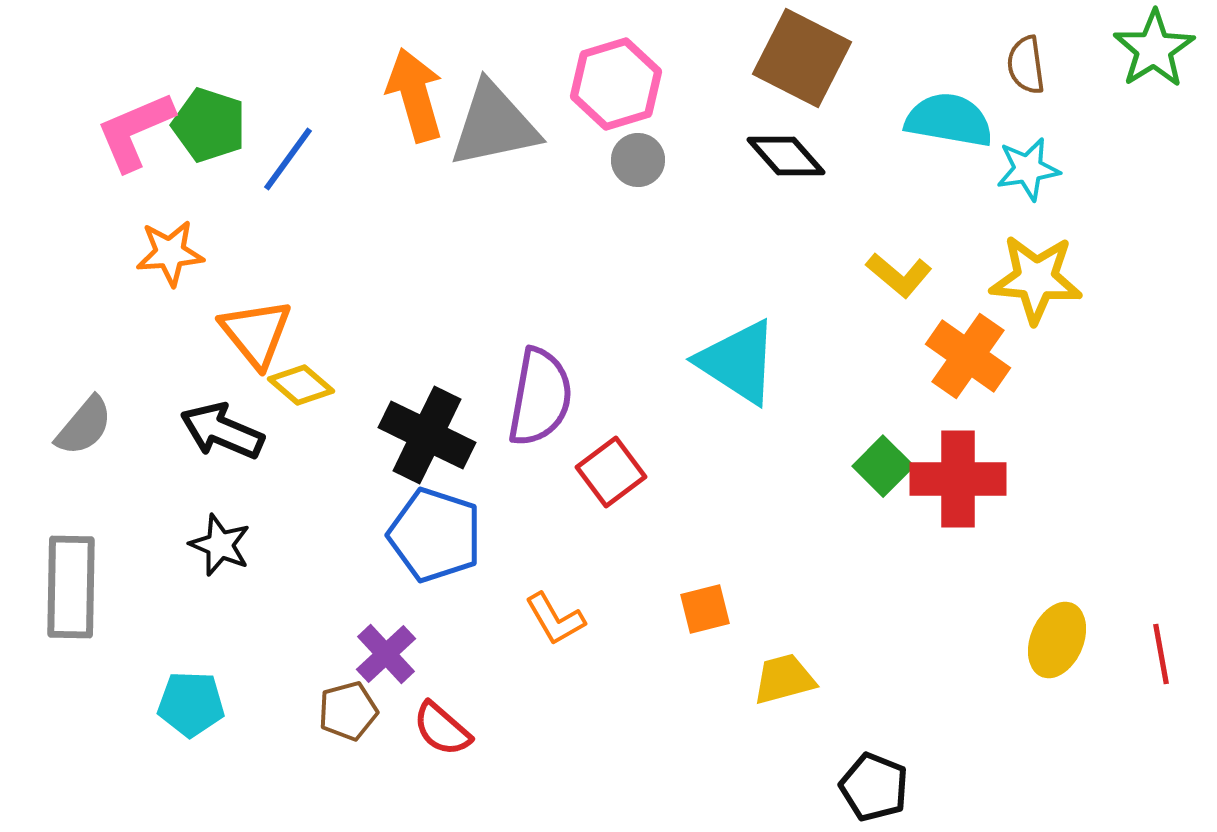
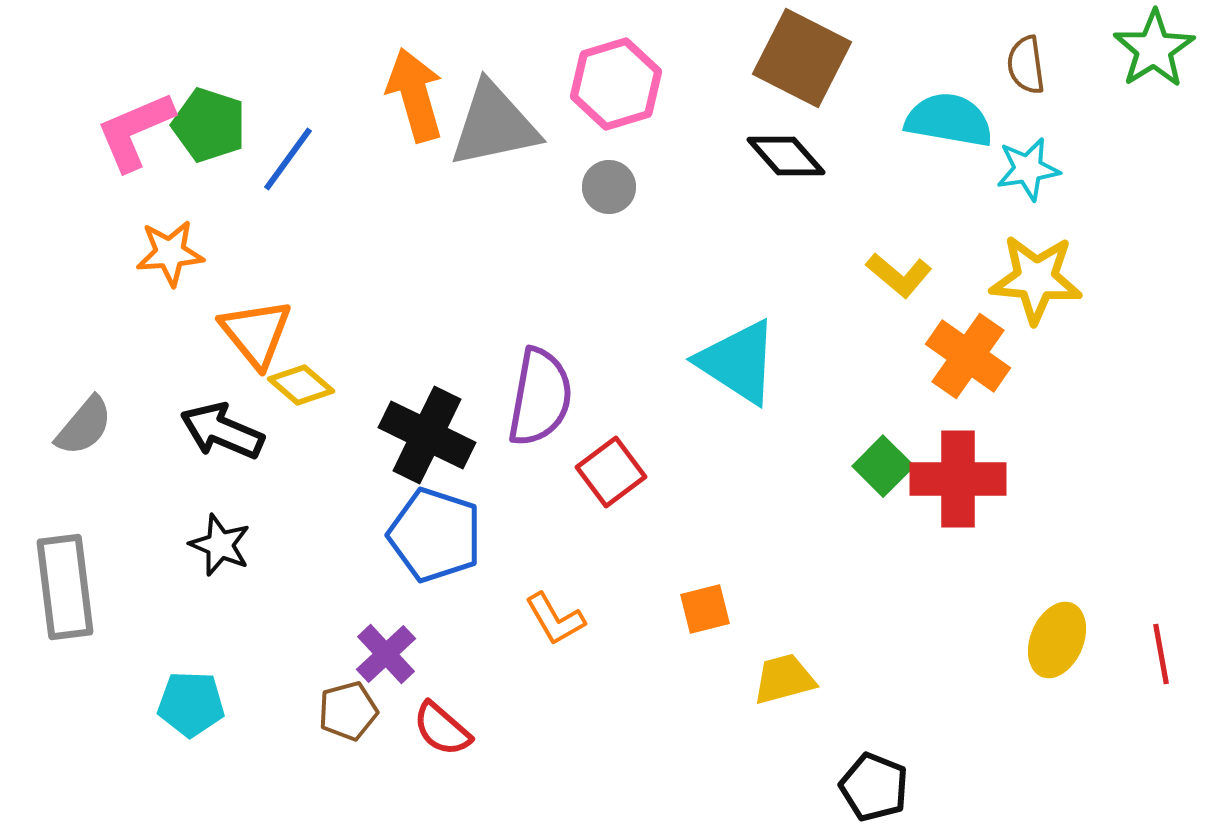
gray circle: moved 29 px left, 27 px down
gray rectangle: moved 6 px left; rotated 8 degrees counterclockwise
